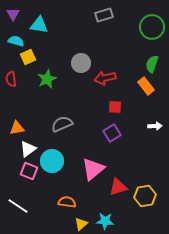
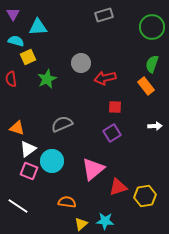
cyan triangle: moved 1 px left, 2 px down; rotated 12 degrees counterclockwise
orange triangle: rotated 28 degrees clockwise
